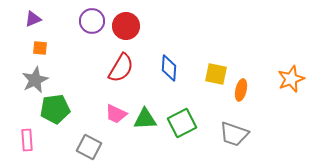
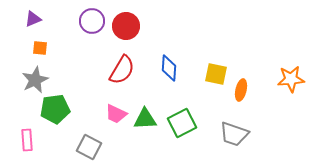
red semicircle: moved 1 px right, 2 px down
orange star: rotated 16 degrees clockwise
